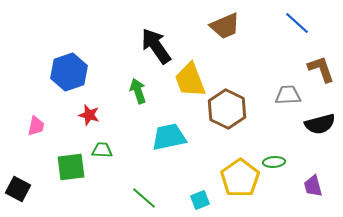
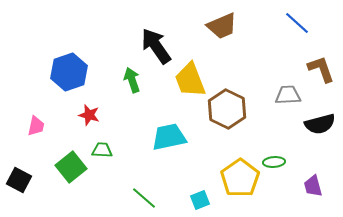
brown trapezoid: moved 3 px left
green arrow: moved 6 px left, 11 px up
green square: rotated 32 degrees counterclockwise
black square: moved 1 px right, 9 px up
